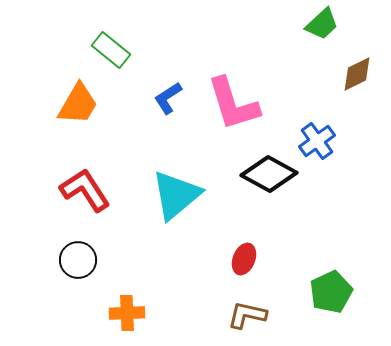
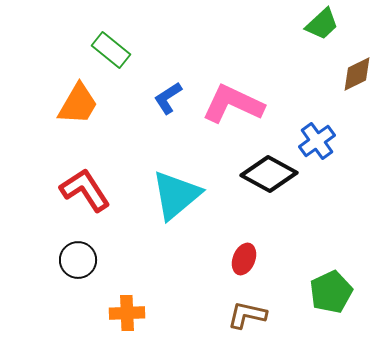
pink L-shape: rotated 132 degrees clockwise
